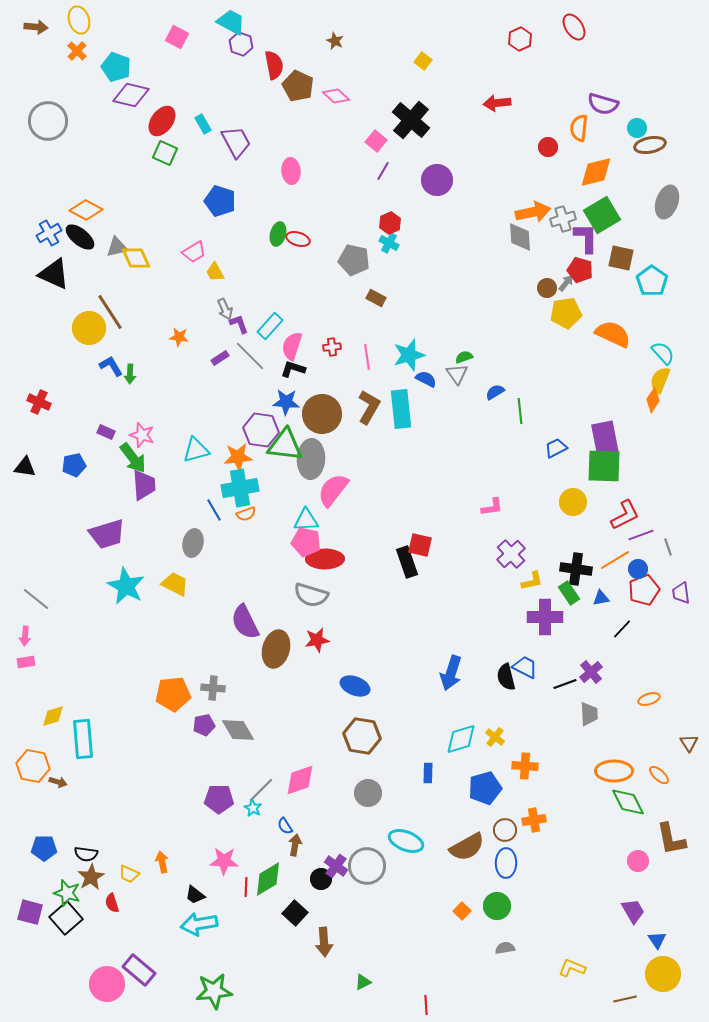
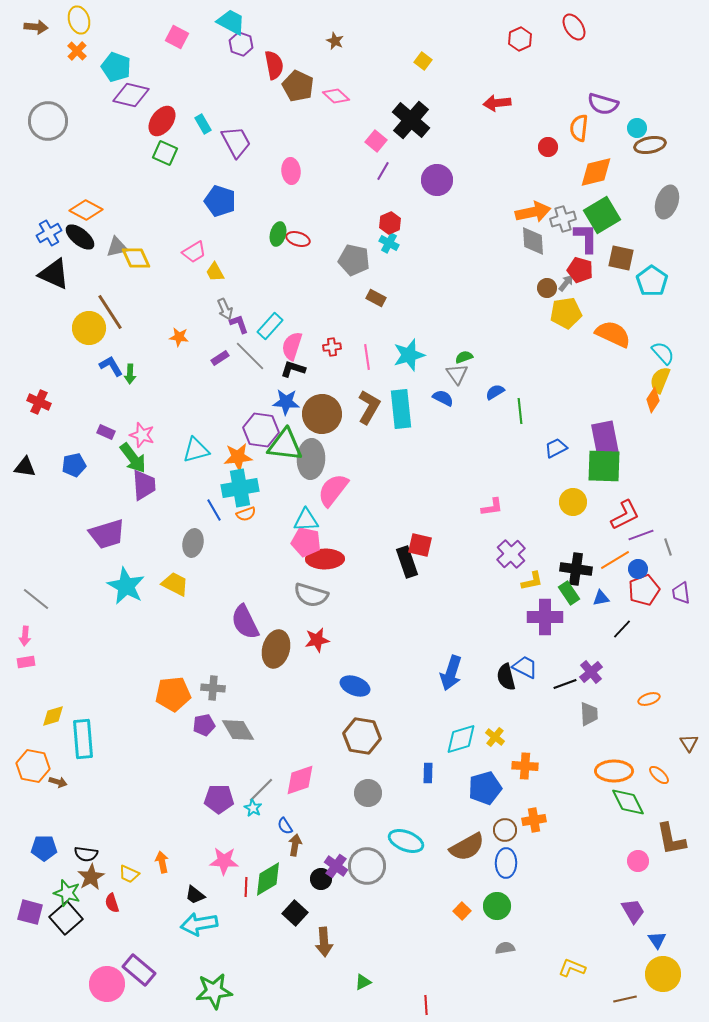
gray diamond at (520, 237): moved 13 px right, 4 px down
blue semicircle at (426, 379): moved 17 px right, 19 px down
